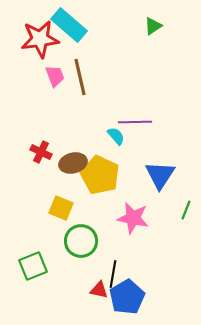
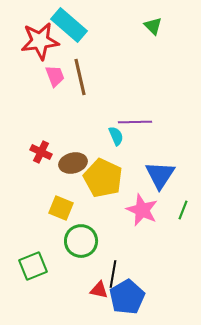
green triangle: rotated 42 degrees counterclockwise
red star: moved 2 px down
cyan semicircle: rotated 18 degrees clockwise
yellow pentagon: moved 3 px right, 3 px down
green line: moved 3 px left
pink star: moved 9 px right, 8 px up; rotated 12 degrees clockwise
